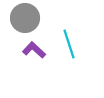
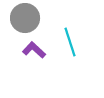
cyan line: moved 1 px right, 2 px up
